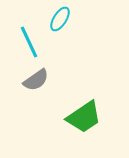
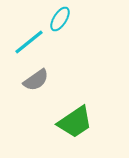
cyan line: rotated 76 degrees clockwise
green trapezoid: moved 9 px left, 5 px down
